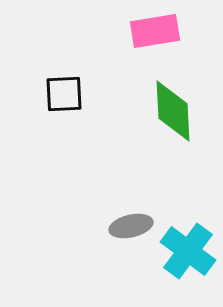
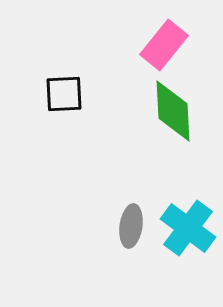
pink rectangle: moved 9 px right, 14 px down; rotated 42 degrees counterclockwise
gray ellipse: rotated 69 degrees counterclockwise
cyan cross: moved 23 px up
